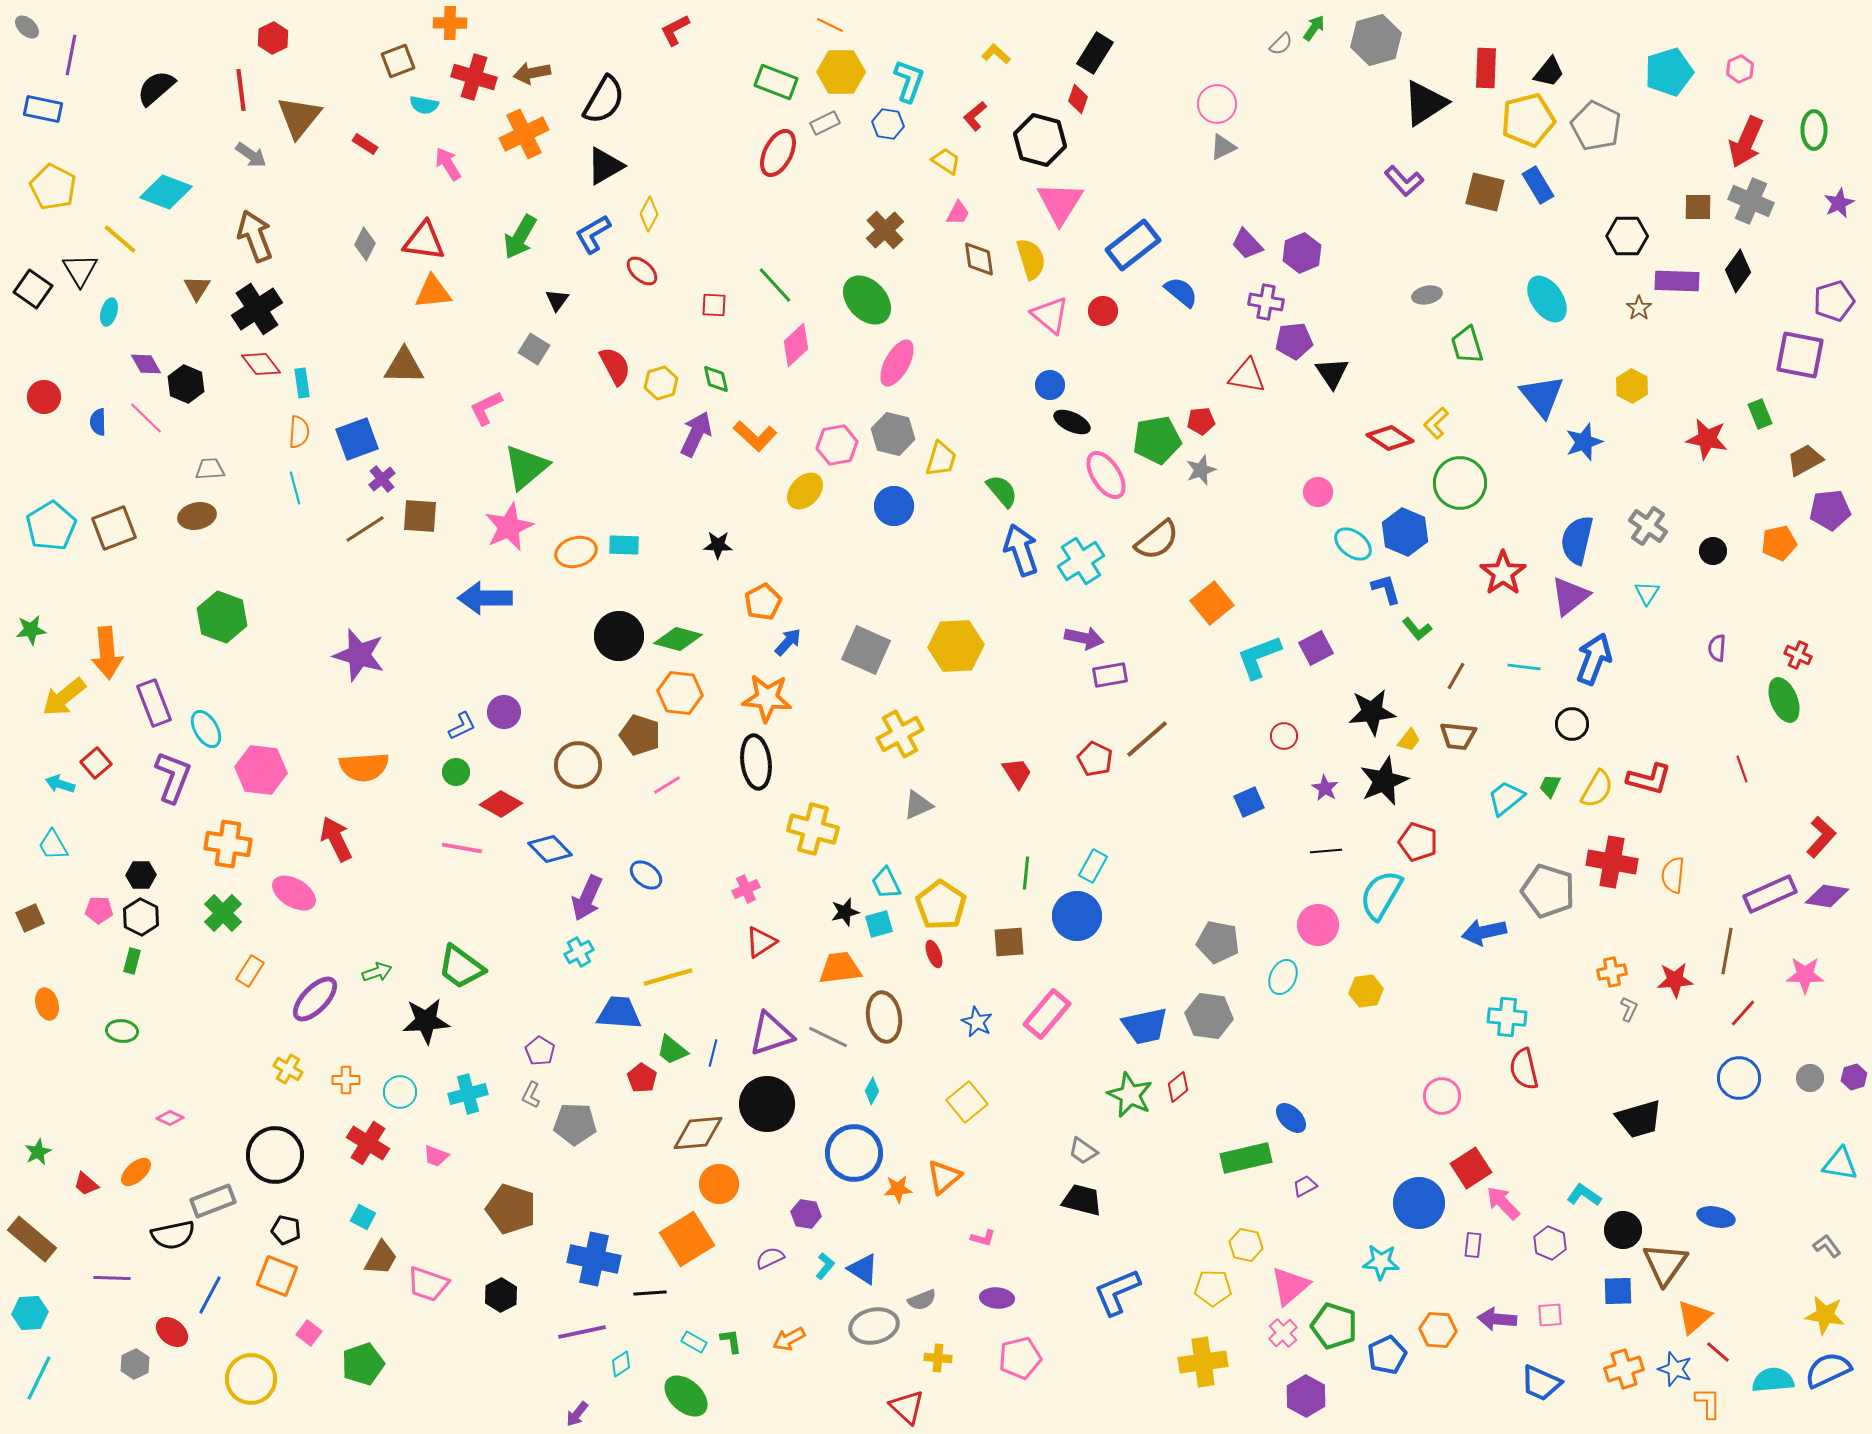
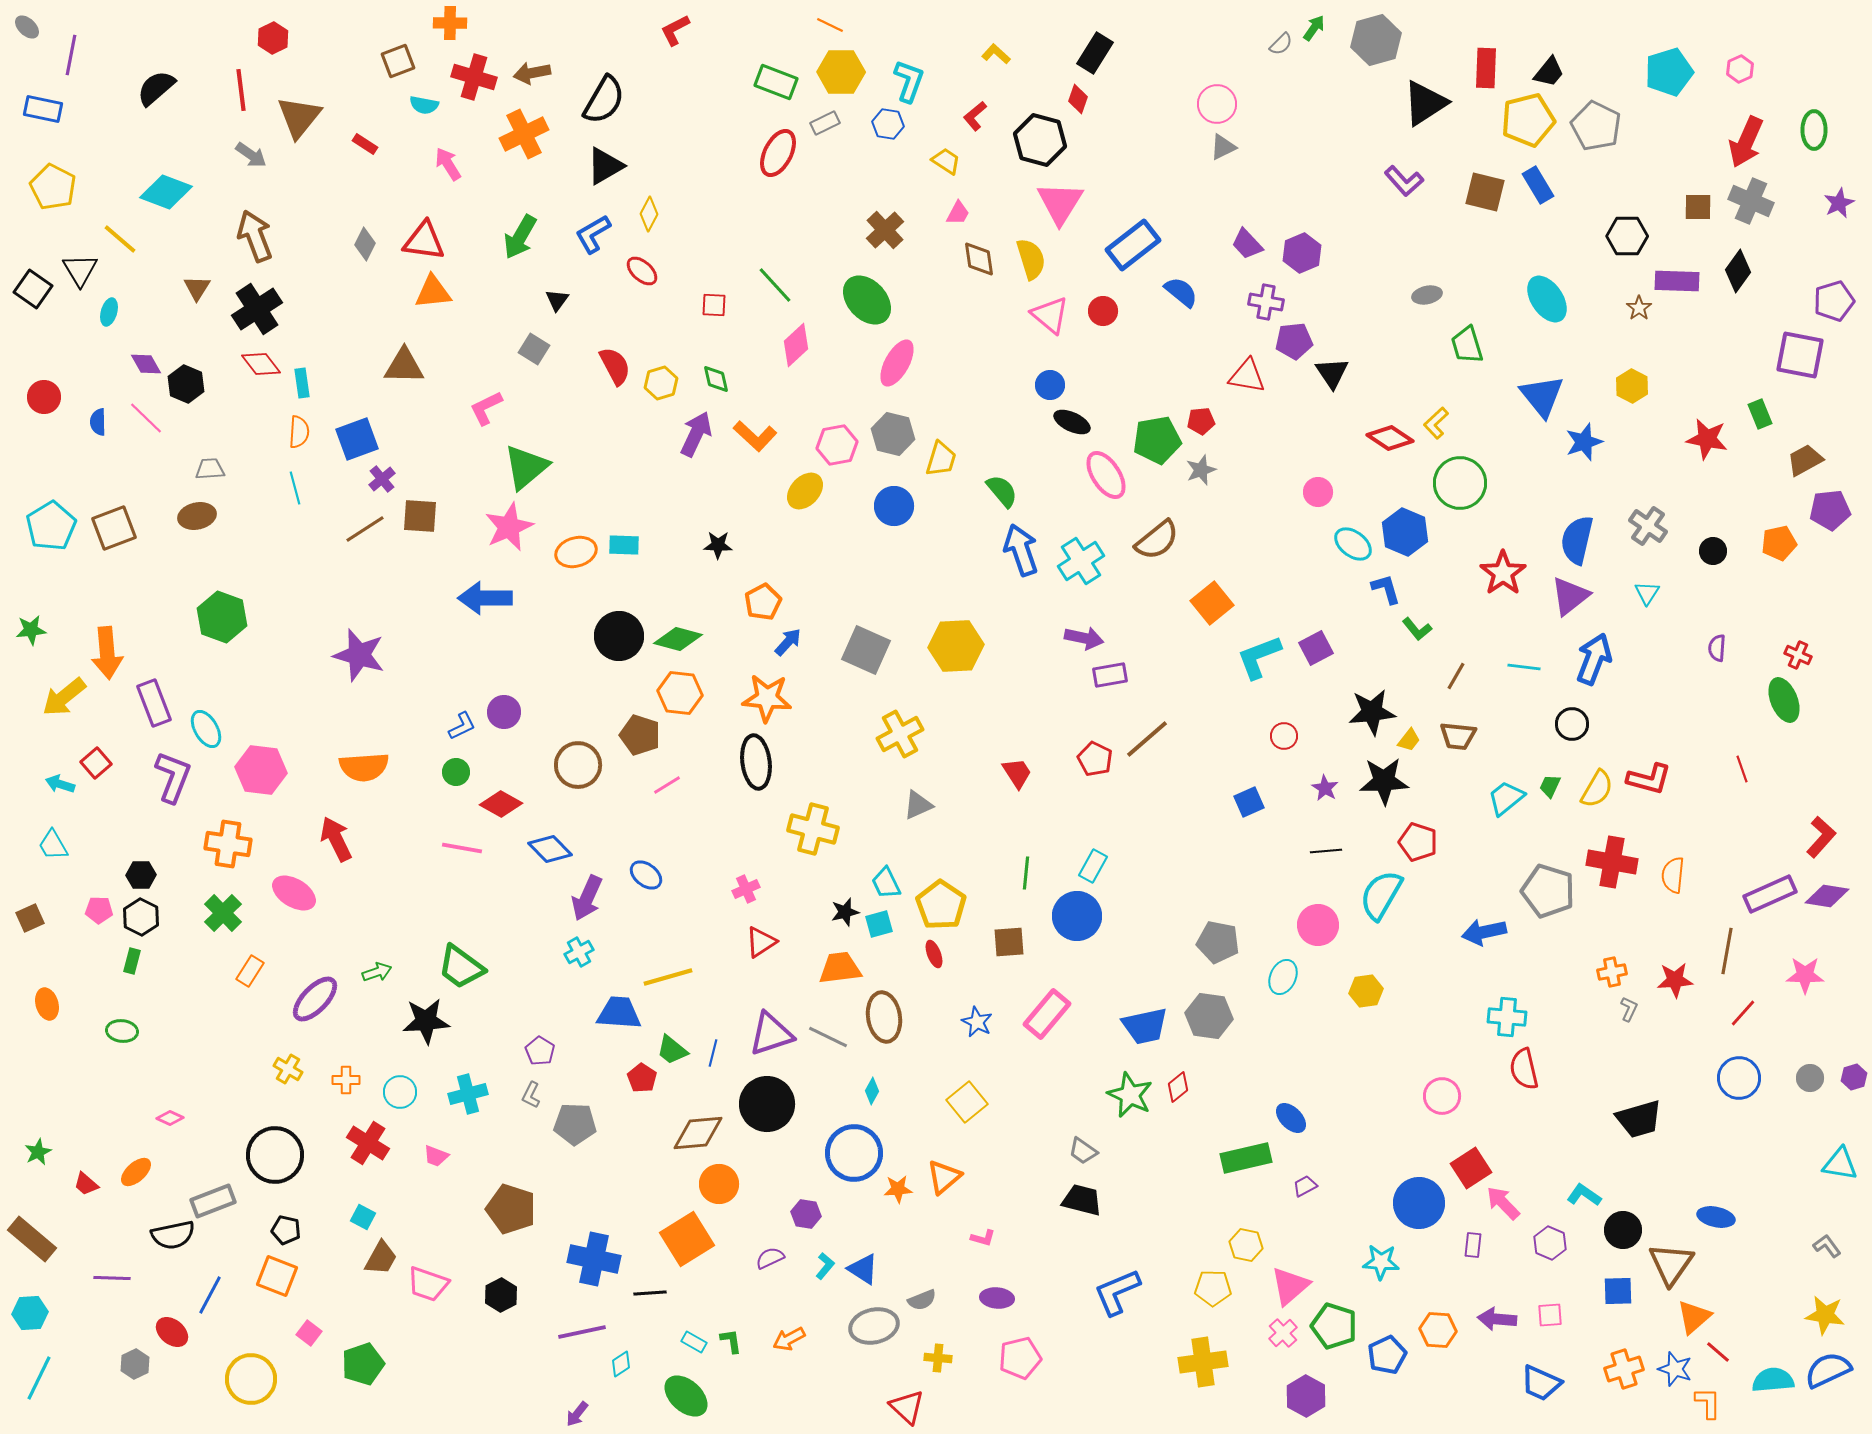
black star at (1384, 781): rotated 21 degrees clockwise
brown triangle at (1665, 1264): moved 6 px right
